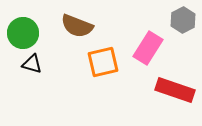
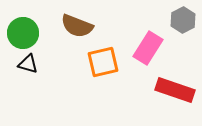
black triangle: moved 4 px left
